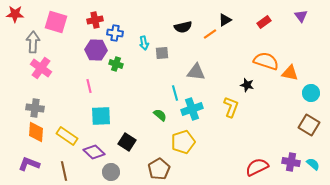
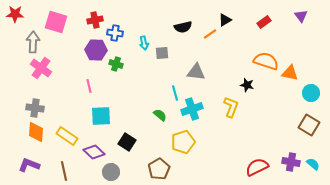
purple L-shape: moved 1 px down
